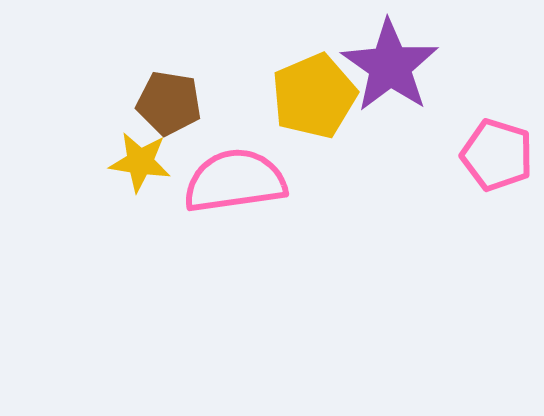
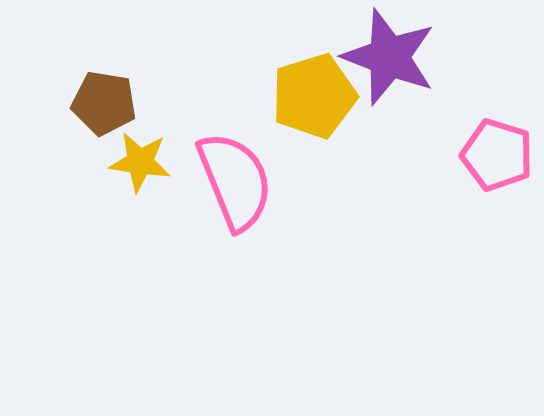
purple star: moved 1 px left, 9 px up; rotated 14 degrees counterclockwise
yellow pentagon: rotated 6 degrees clockwise
brown pentagon: moved 65 px left
pink semicircle: rotated 76 degrees clockwise
